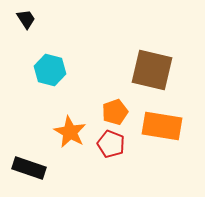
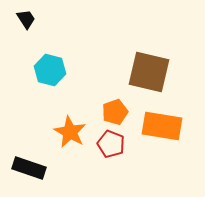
brown square: moved 3 px left, 2 px down
